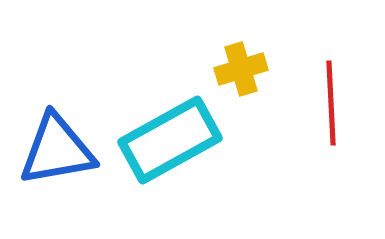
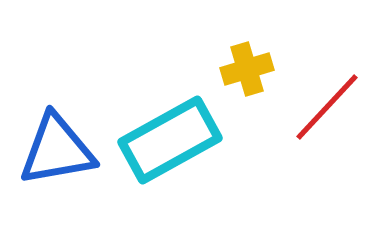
yellow cross: moved 6 px right
red line: moved 4 px left, 4 px down; rotated 46 degrees clockwise
